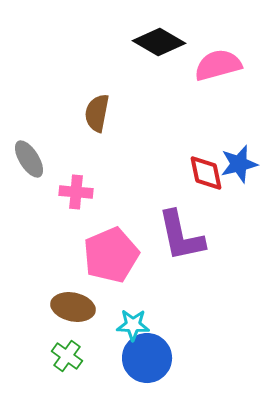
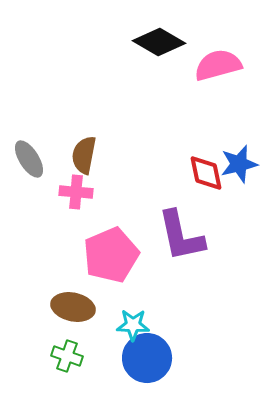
brown semicircle: moved 13 px left, 42 px down
green cross: rotated 16 degrees counterclockwise
